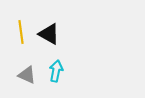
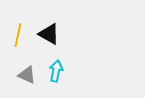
yellow line: moved 3 px left, 3 px down; rotated 20 degrees clockwise
